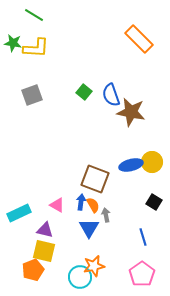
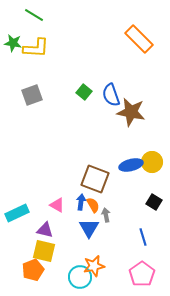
cyan rectangle: moved 2 px left
